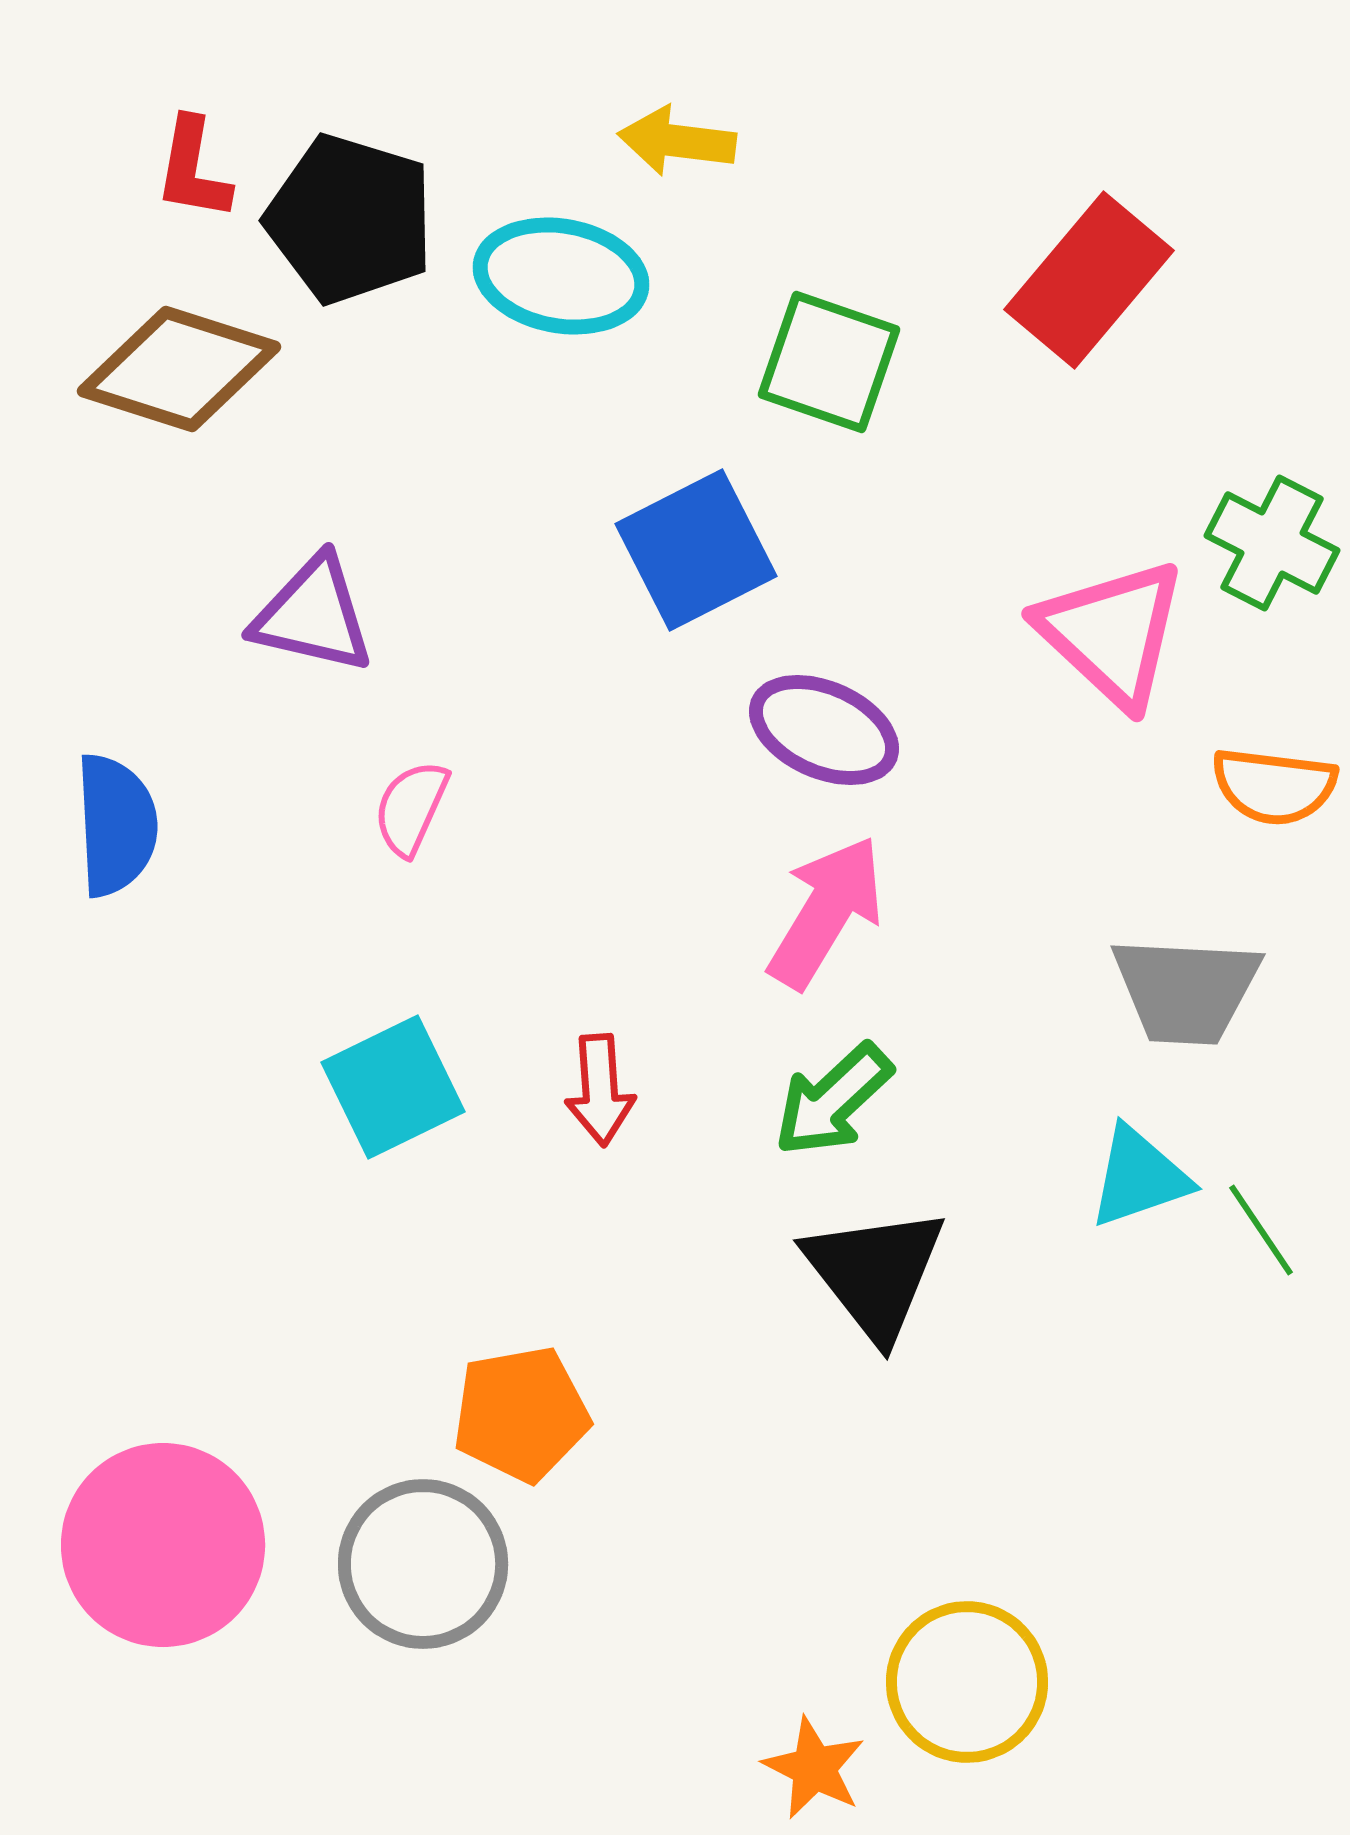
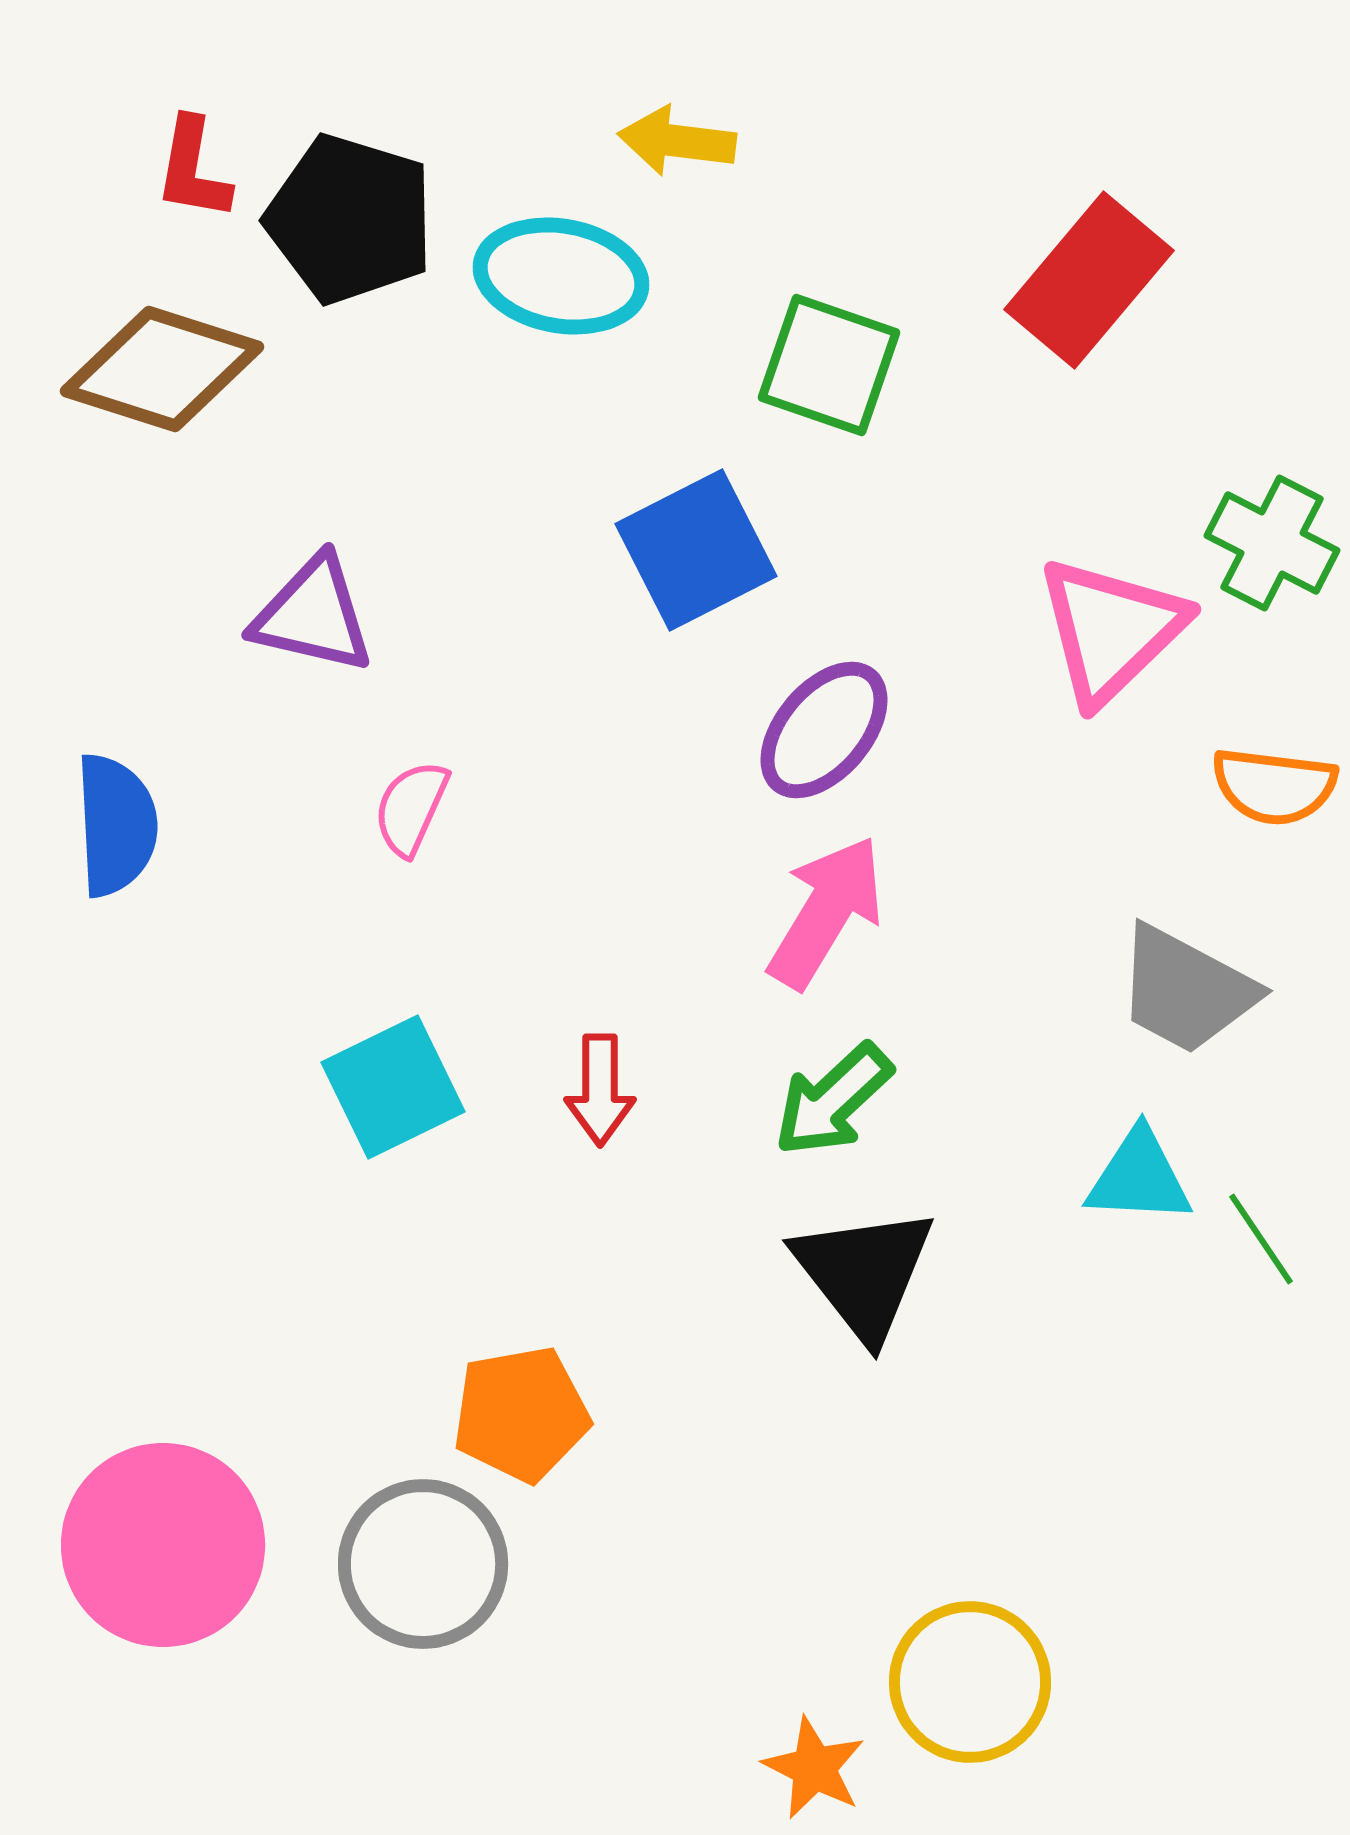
green square: moved 3 px down
brown diamond: moved 17 px left
pink triangle: moved 1 px left, 3 px up; rotated 33 degrees clockwise
purple ellipse: rotated 74 degrees counterclockwise
gray trapezoid: rotated 25 degrees clockwise
red arrow: rotated 4 degrees clockwise
cyan triangle: rotated 22 degrees clockwise
green line: moved 9 px down
black triangle: moved 11 px left
yellow circle: moved 3 px right
